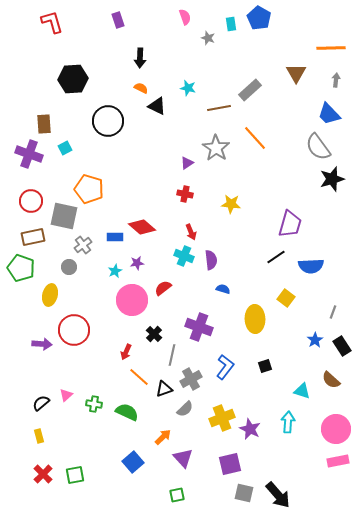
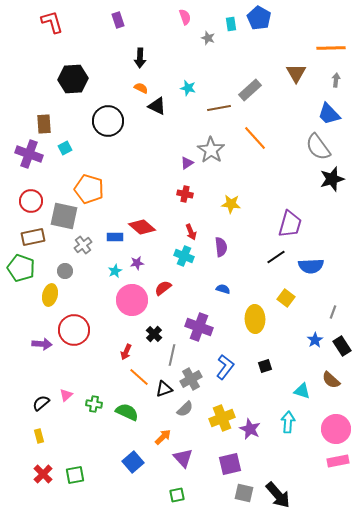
gray star at (216, 148): moved 5 px left, 2 px down
purple semicircle at (211, 260): moved 10 px right, 13 px up
gray circle at (69, 267): moved 4 px left, 4 px down
